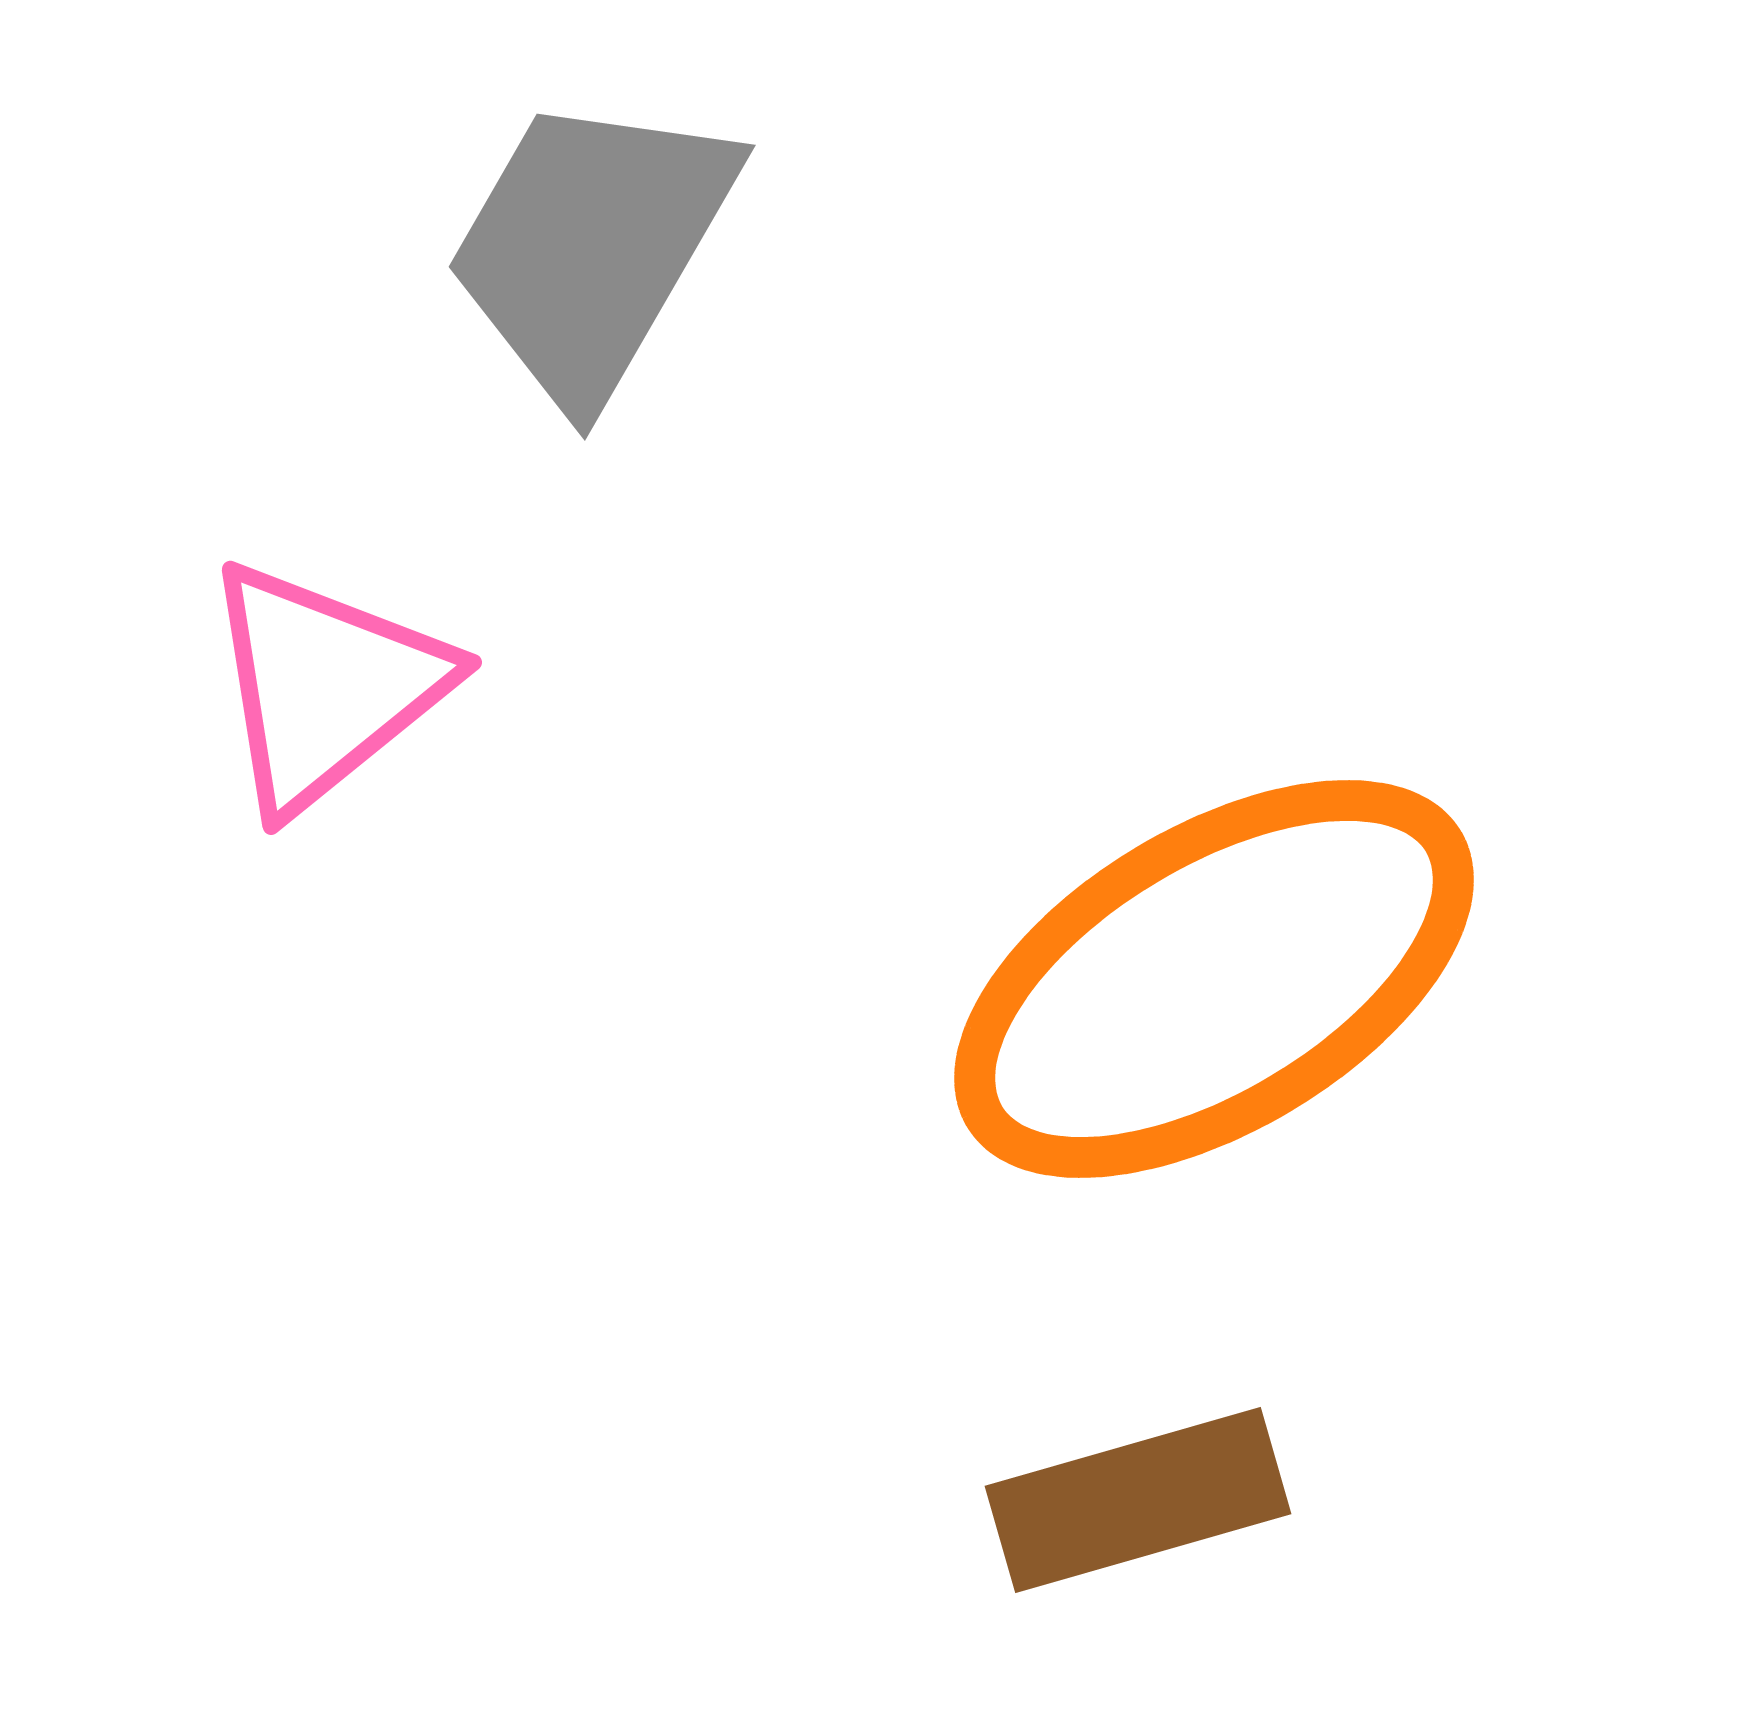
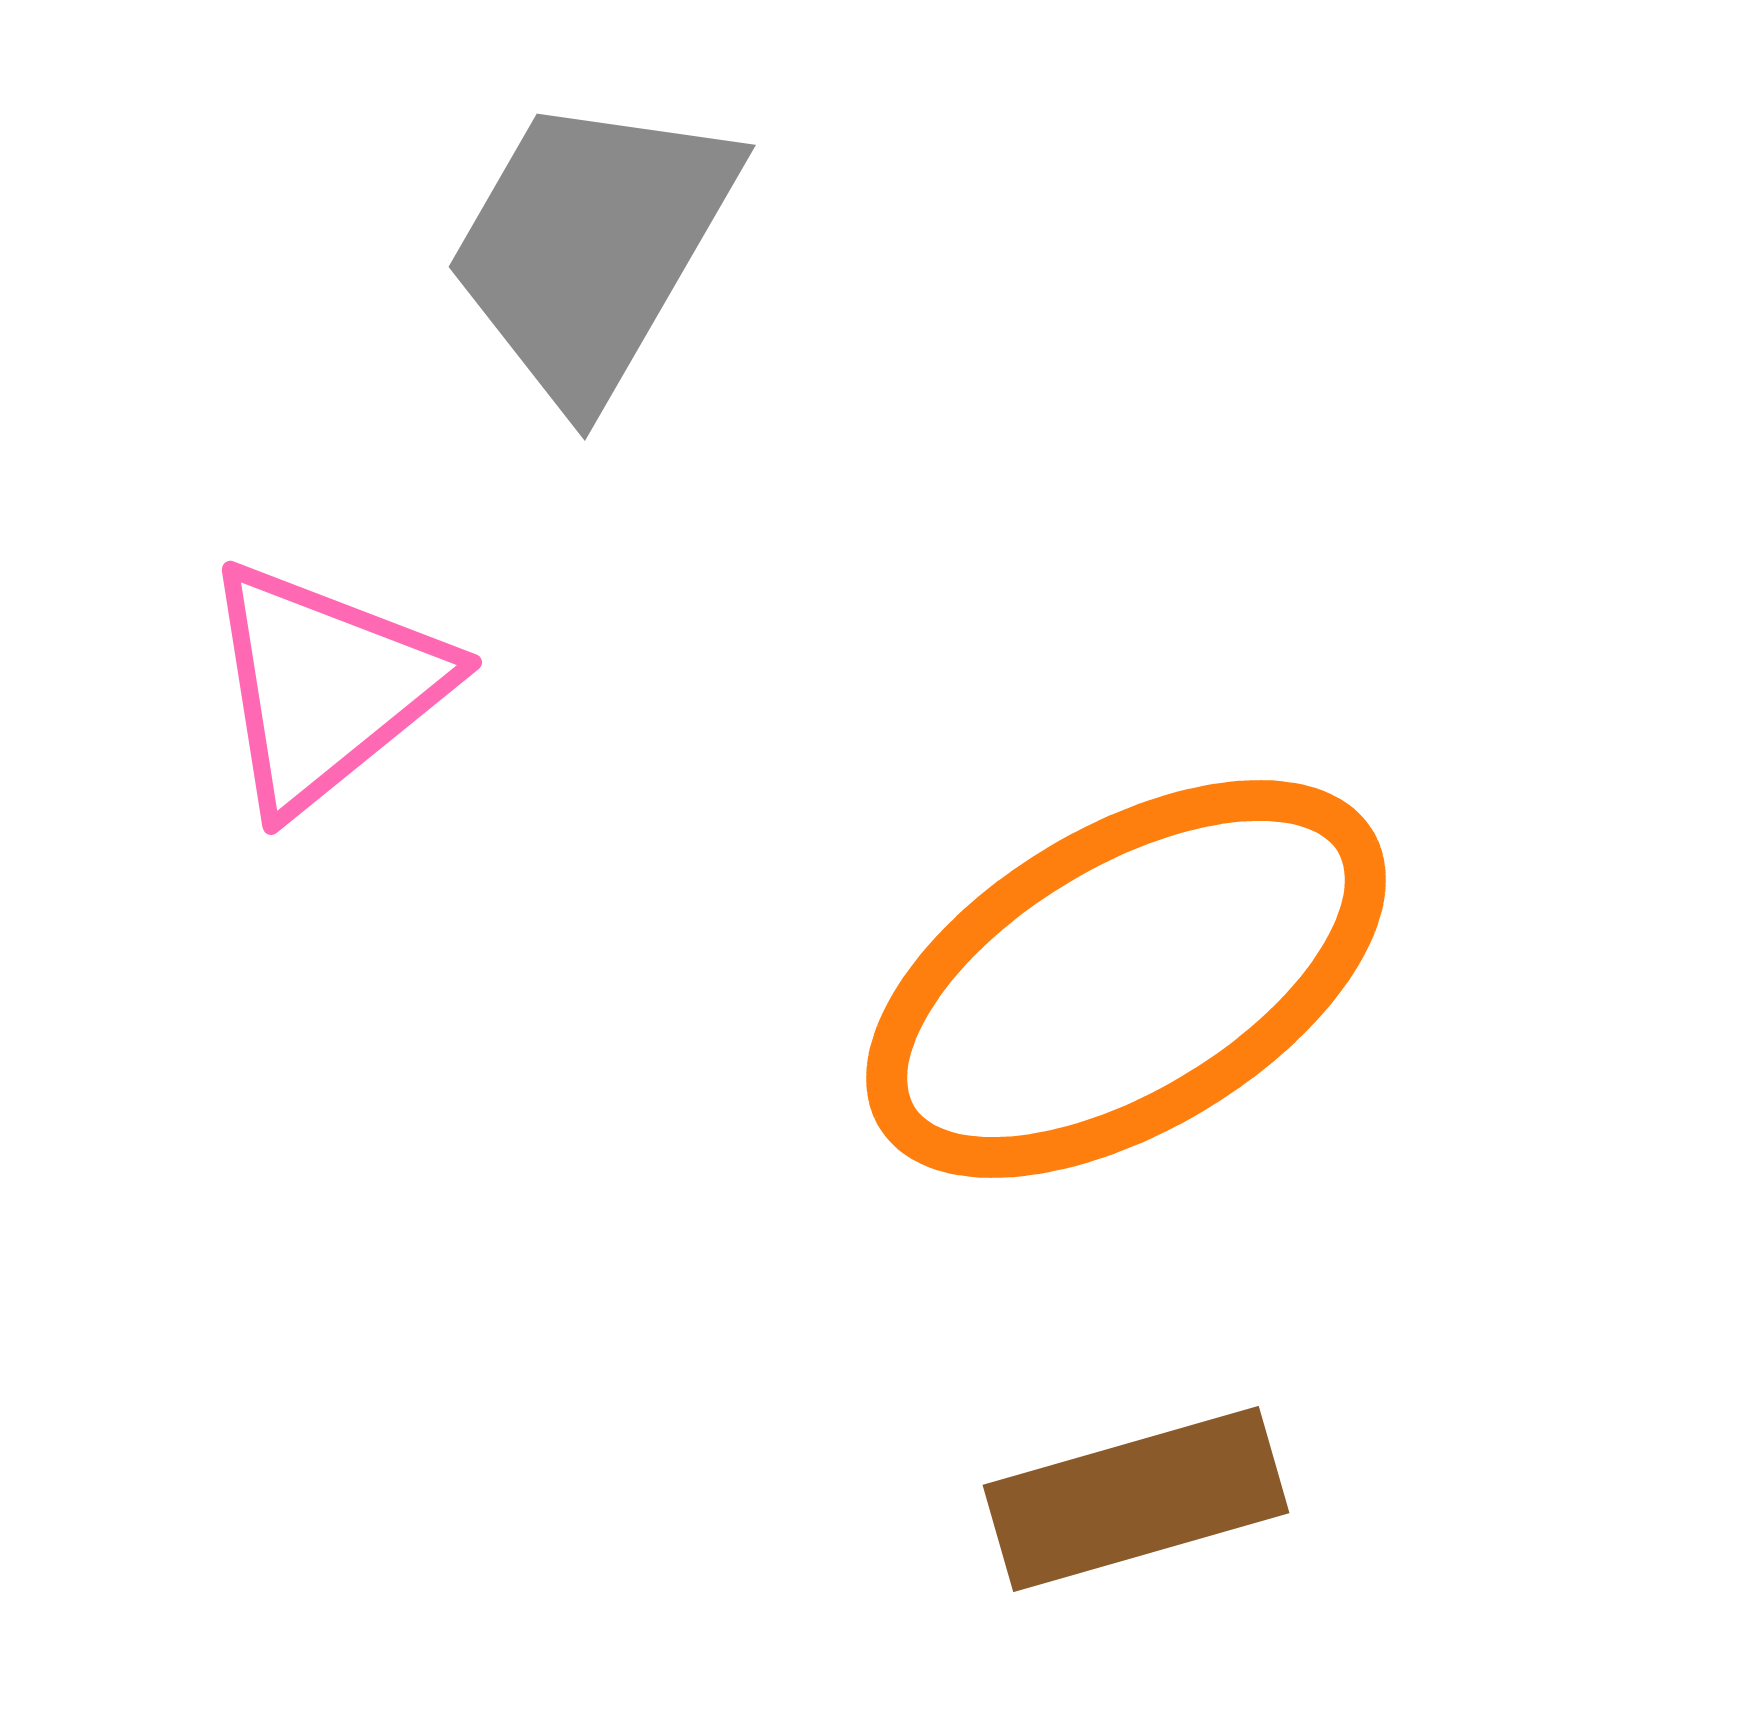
orange ellipse: moved 88 px left
brown rectangle: moved 2 px left, 1 px up
